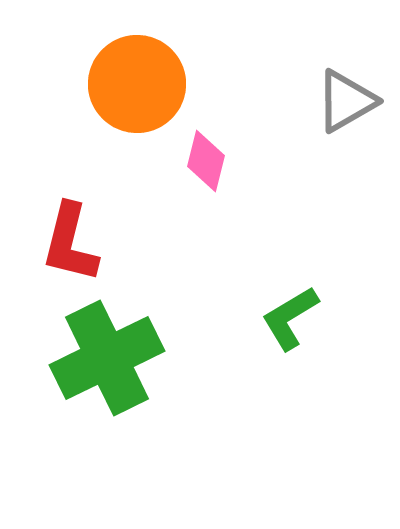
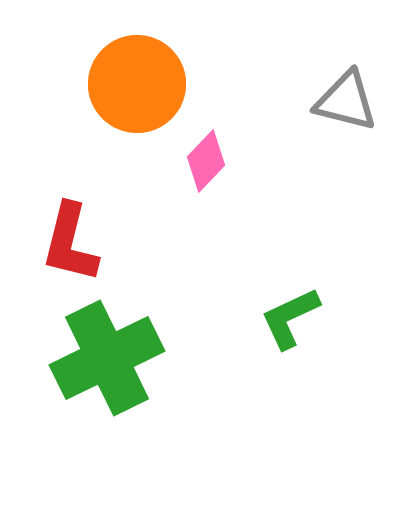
gray triangle: rotated 44 degrees clockwise
pink diamond: rotated 30 degrees clockwise
green L-shape: rotated 6 degrees clockwise
